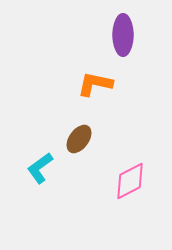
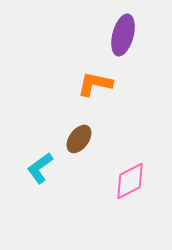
purple ellipse: rotated 15 degrees clockwise
